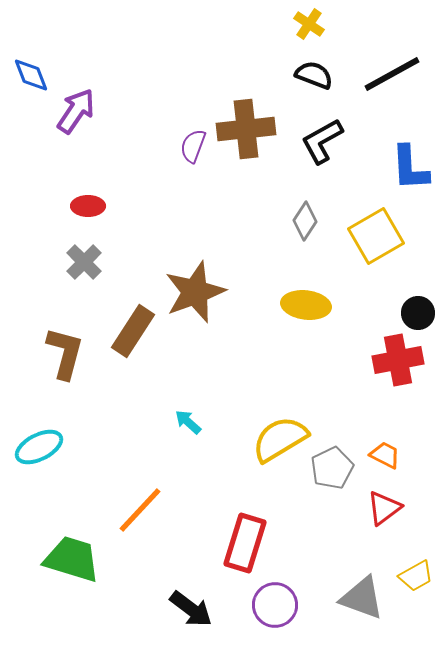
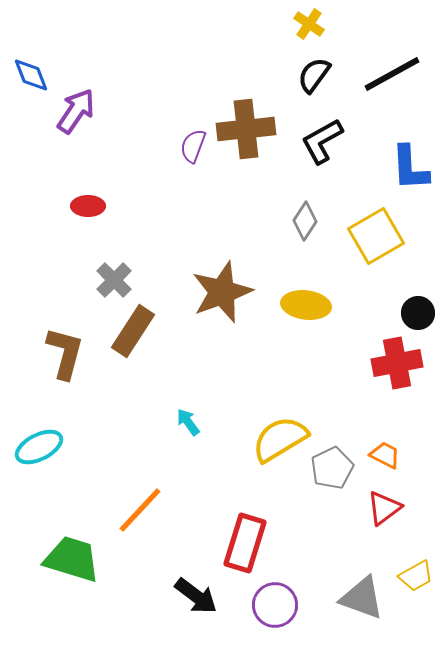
black semicircle: rotated 75 degrees counterclockwise
gray cross: moved 30 px right, 18 px down
brown star: moved 27 px right
red cross: moved 1 px left, 3 px down
cyan arrow: rotated 12 degrees clockwise
black arrow: moved 5 px right, 13 px up
